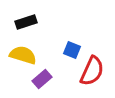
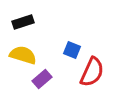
black rectangle: moved 3 px left
red semicircle: moved 1 px down
